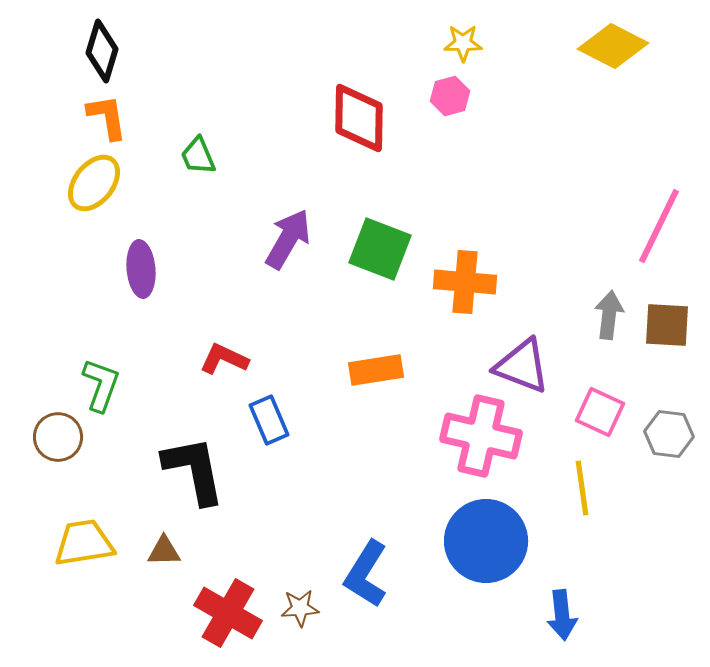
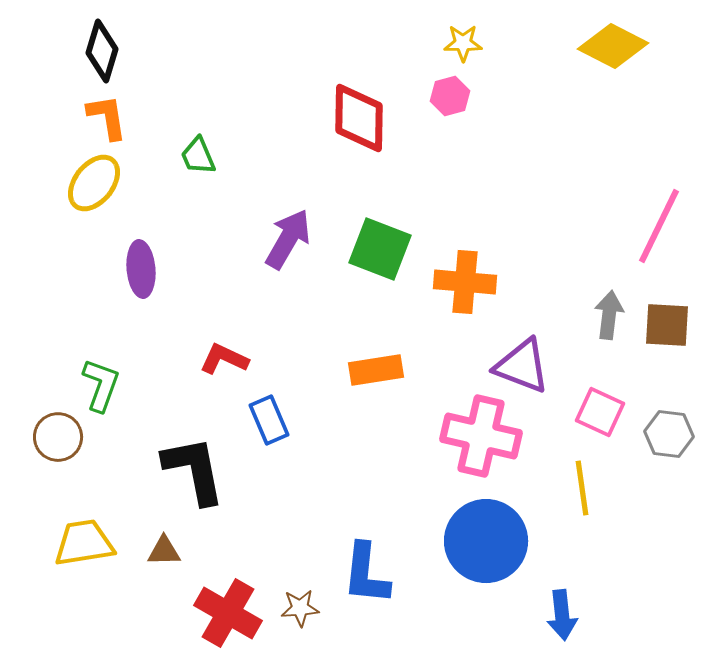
blue L-shape: rotated 26 degrees counterclockwise
